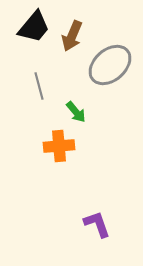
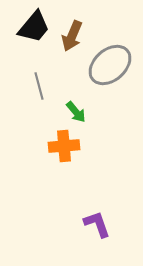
orange cross: moved 5 px right
